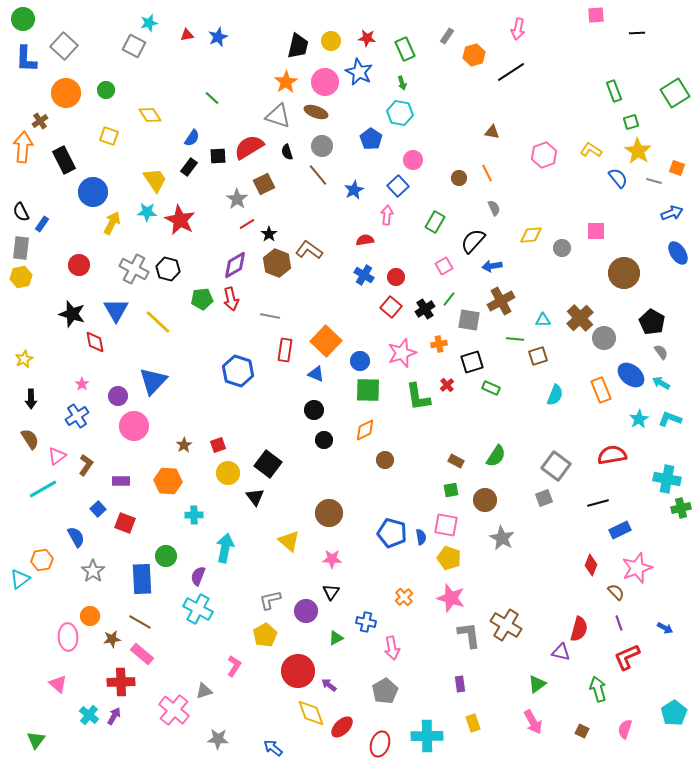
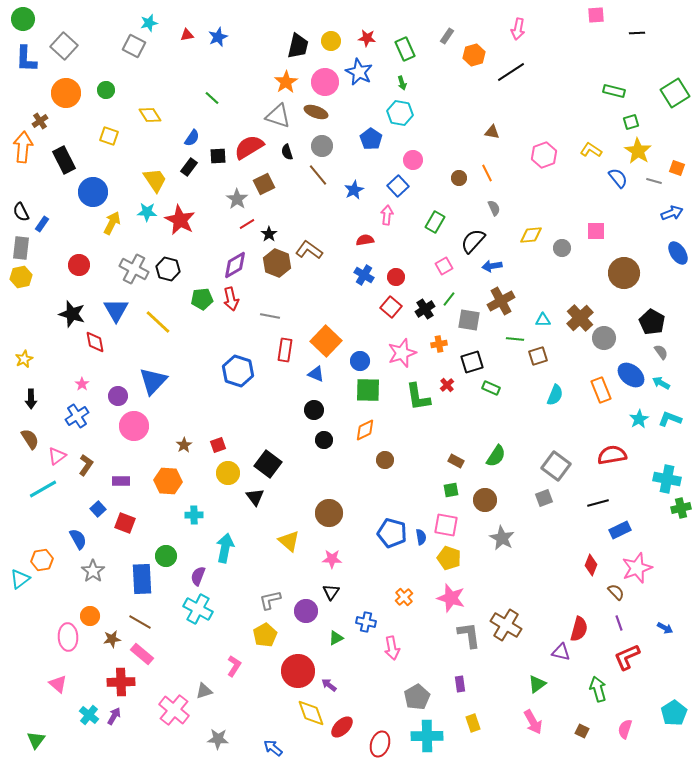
green rectangle at (614, 91): rotated 55 degrees counterclockwise
blue semicircle at (76, 537): moved 2 px right, 2 px down
gray pentagon at (385, 691): moved 32 px right, 6 px down
